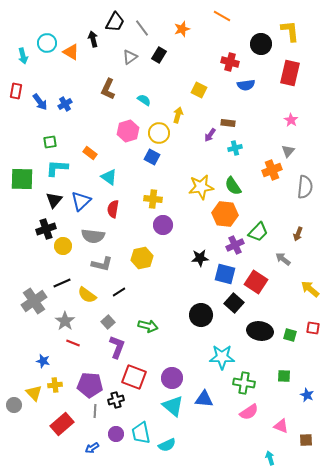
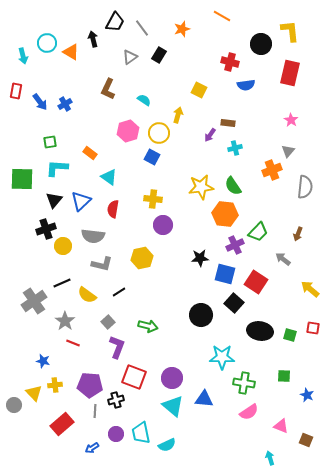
brown square at (306, 440): rotated 24 degrees clockwise
